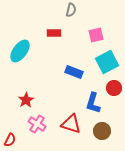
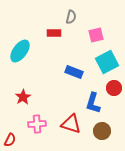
gray semicircle: moved 7 px down
red star: moved 3 px left, 3 px up
pink cross: rotated 36 degrees counterclockwise
